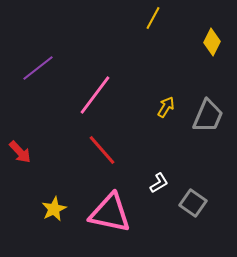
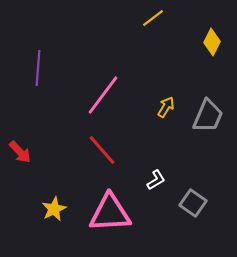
yellow line: rotated 25 degrees clockwise
purple line: rotated 48 degrees counterclockwise
pink line: moved 8 px right
white L-shape: moved 3 px left, 3 px up
pink triangle: rotated 15 degrees counterclockwise
